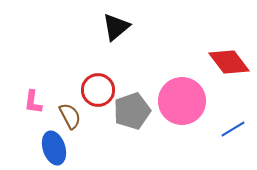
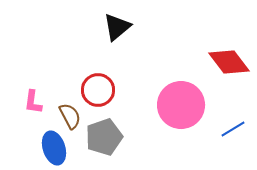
black triangle: moved 1 px right
pink circle: moved 1 px left, 4 px down
gray pentagon: moved 28 px left, 26 px down
